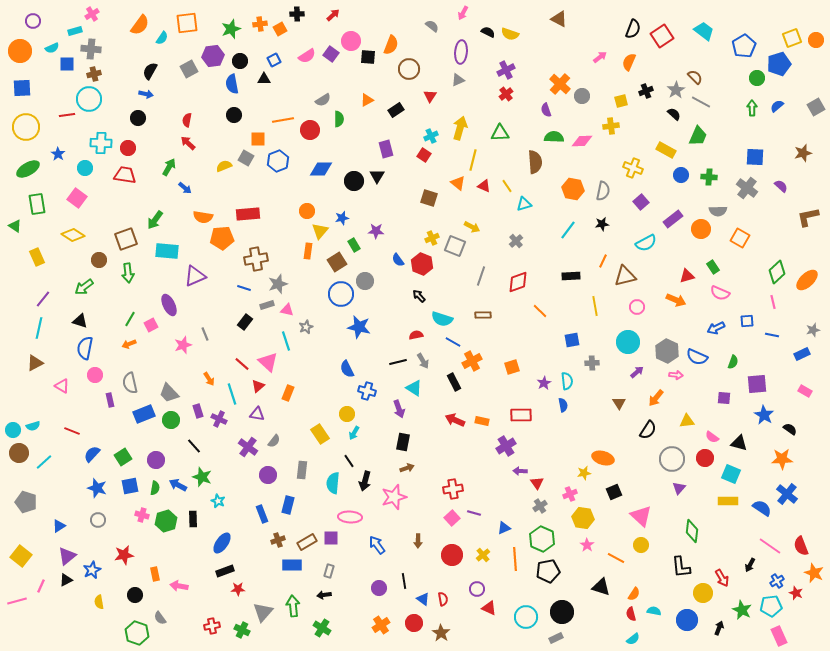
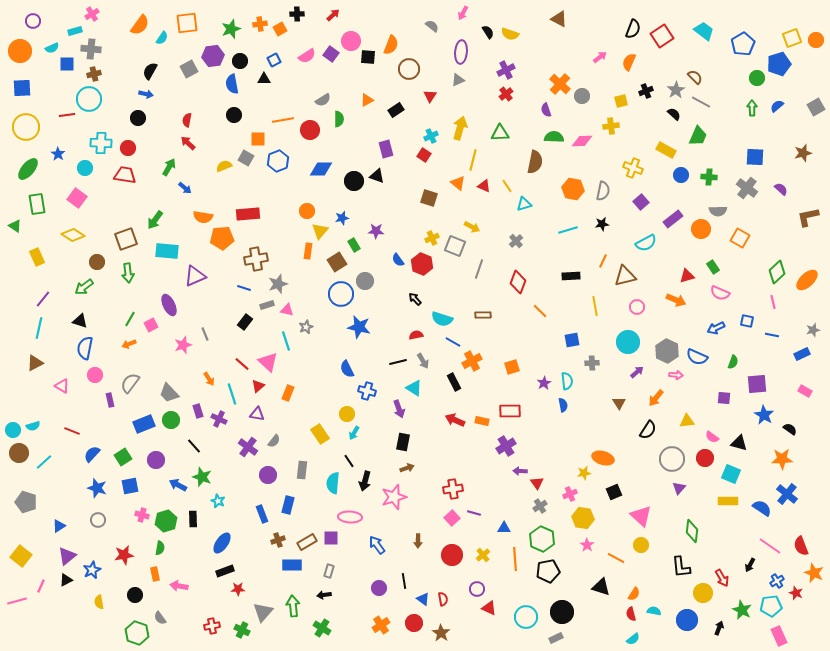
black semicircle at (488, 32): rotated 32 degrees clockwise
blue pentagon at (744, 46): moved 1 px left, 2 px up
brown semicircle at (535, 162): rotated 15 degrees clockwise
green ellipse at (28, 169): rotated 20 degrees counterclockwise
black triangle at (377, 176): rotated 42 degrees counterclockwise
purple semicircle at (781, 186): moved 3 px down
cyan line at (568, 230): rotated 36 degrees clockwise
brown circle at (99, 260): moved 2 px left, 2 px down
gray line at (481, 276): moved 2 px left, 7 px up
red diamond at (518, 282): rotated 50 degrees counterclockwise
black arrow at (419, 296): moved 4 px left, 3 px down
blue square at (747, 321): rotated 16 degrees clockwise
gray semicircle at (130, 383): rotated 50 degrees clockwise
blue rectangle at (144, 414): moved 10 px down
red rectangle at (521, 415): moved 11 px left, 4 px up
green semicircle at (155, 488): moved 5 px right, 60 px down
blue triangle at (504, 528): rotated 24 degrees clockwise
